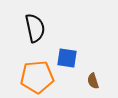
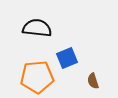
black semicircle: moved 2 px right; rotated 72 degrees counterclockwise
blue square: rotated 30 degrees counterclockwise
